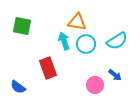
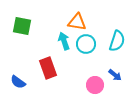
cyan semicircle: rotated 40 degrees counterclockwise
blue semicircle: moved 5 px up
